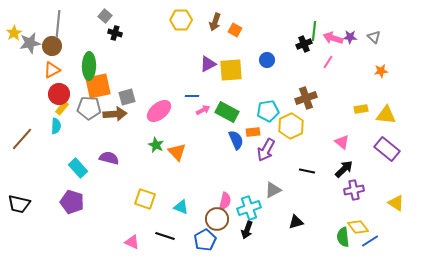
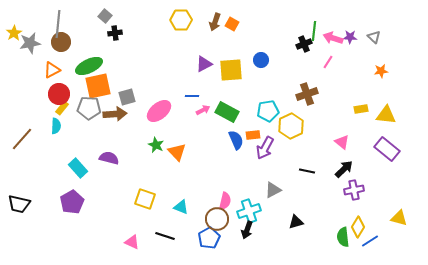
orange square at (235, 30): moved 3 px left, 6 px up
black cross at (115, 33): rotated 24 degrees counterclockwise
brown circle at (52, 46): moved 9 px right, 4 px up
blue circle at (267, 60): moved 6 px left
purple triangle at (208, 64): moved 4 px left
green ellipse at (89, 66): rotated 64 degrees clockwise
brown cross at (306, 98): moved 1 px right, 4 px up
orange rectangle at (253, 132): moved 3 px down
purple arrow at (266, 150): moved 1 px left, 2 px up
purple pentagon at (72, 202): rotated 25 degrees clockwise
yellow triangle at (396, 203): moved 3 px right, 15 px down; rotated 18 degrees counterclockwise
cyan cross at (249, 208): moved 3 px down
yellow diamond at (358, 227): rotated 70 degrees clockwise
blue pentagon at (205, 240): moved 4 px right, 2 px up
